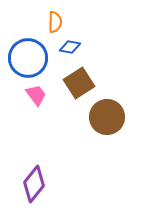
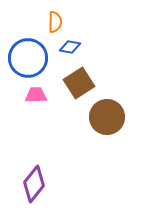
pink trapezoid: rotated 55 degrees counterclockwise
